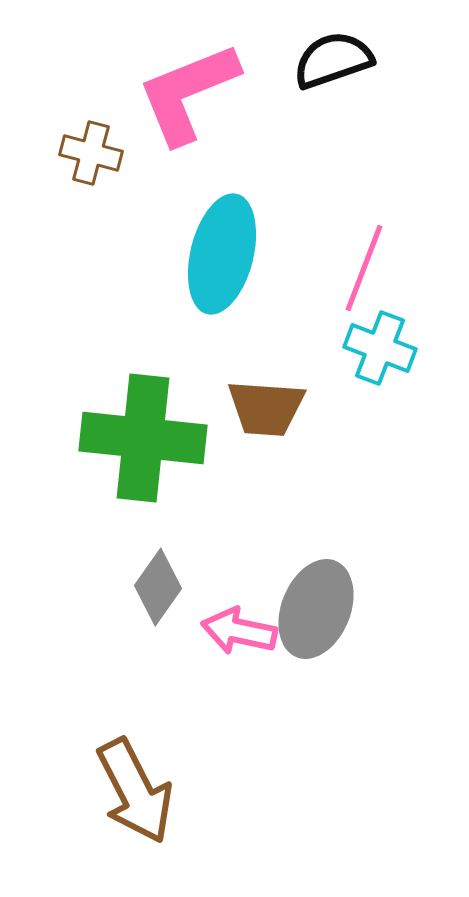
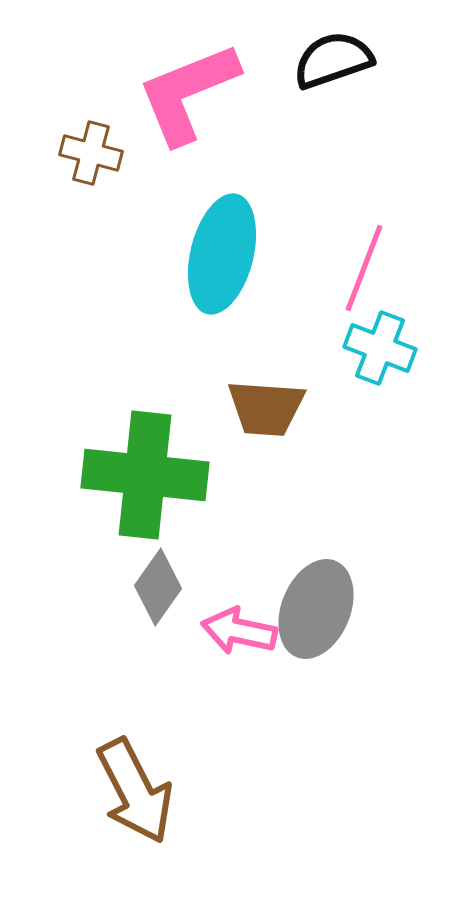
green cross: moved 2 px right, 37 px down
